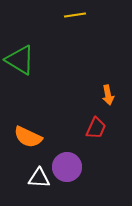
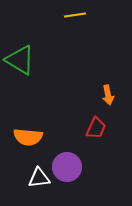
orange semicircle: rotated 20 degrees counterclockwise
white triangle: rotated 10 degrees counterclockwise
